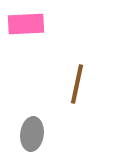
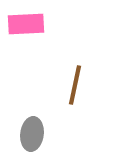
brown line: moved 2 px left, 1 px down
